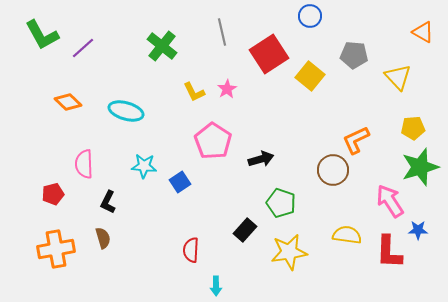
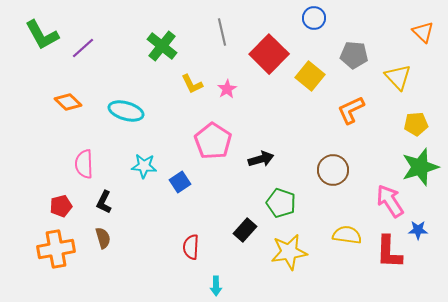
blue circle: moved 4 px right, 2 px down
orange triangle: rotated 15 degrees clockwise
red square: rotated 12 degrees counterclockwise
yellow L-shape: moved 2 px left, 8 px up
yellow pentagon: moved 3 px right, 4 px up
orange L-shape: moved 5 px left, 30 px up
red pentagon: moved 8 px right, 12 px down
black L-shape: moved 4 px left
red semicircle: moved 3 px up
